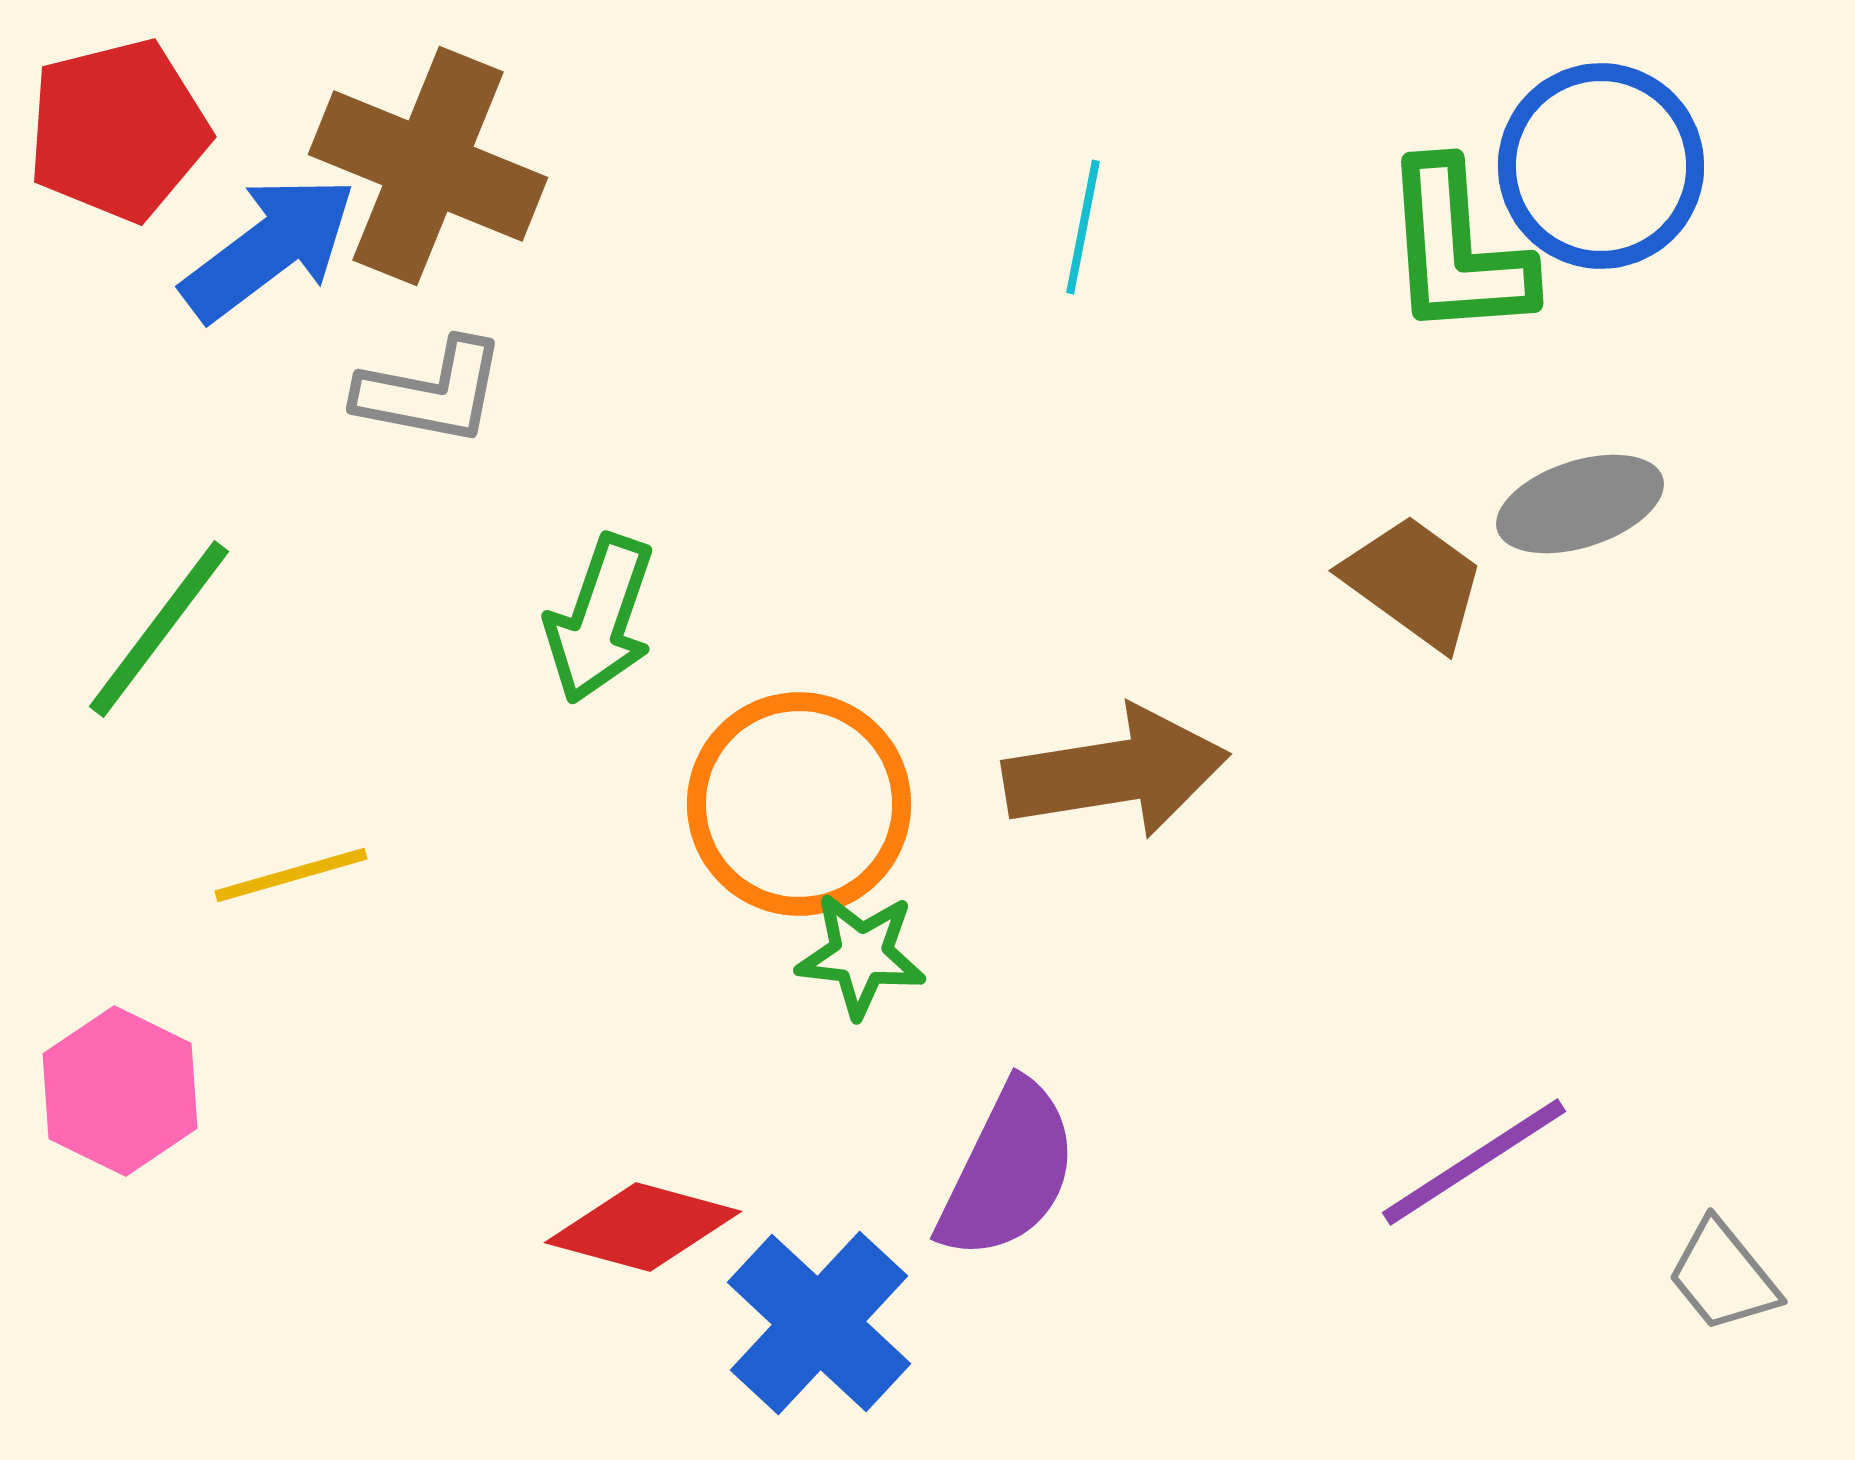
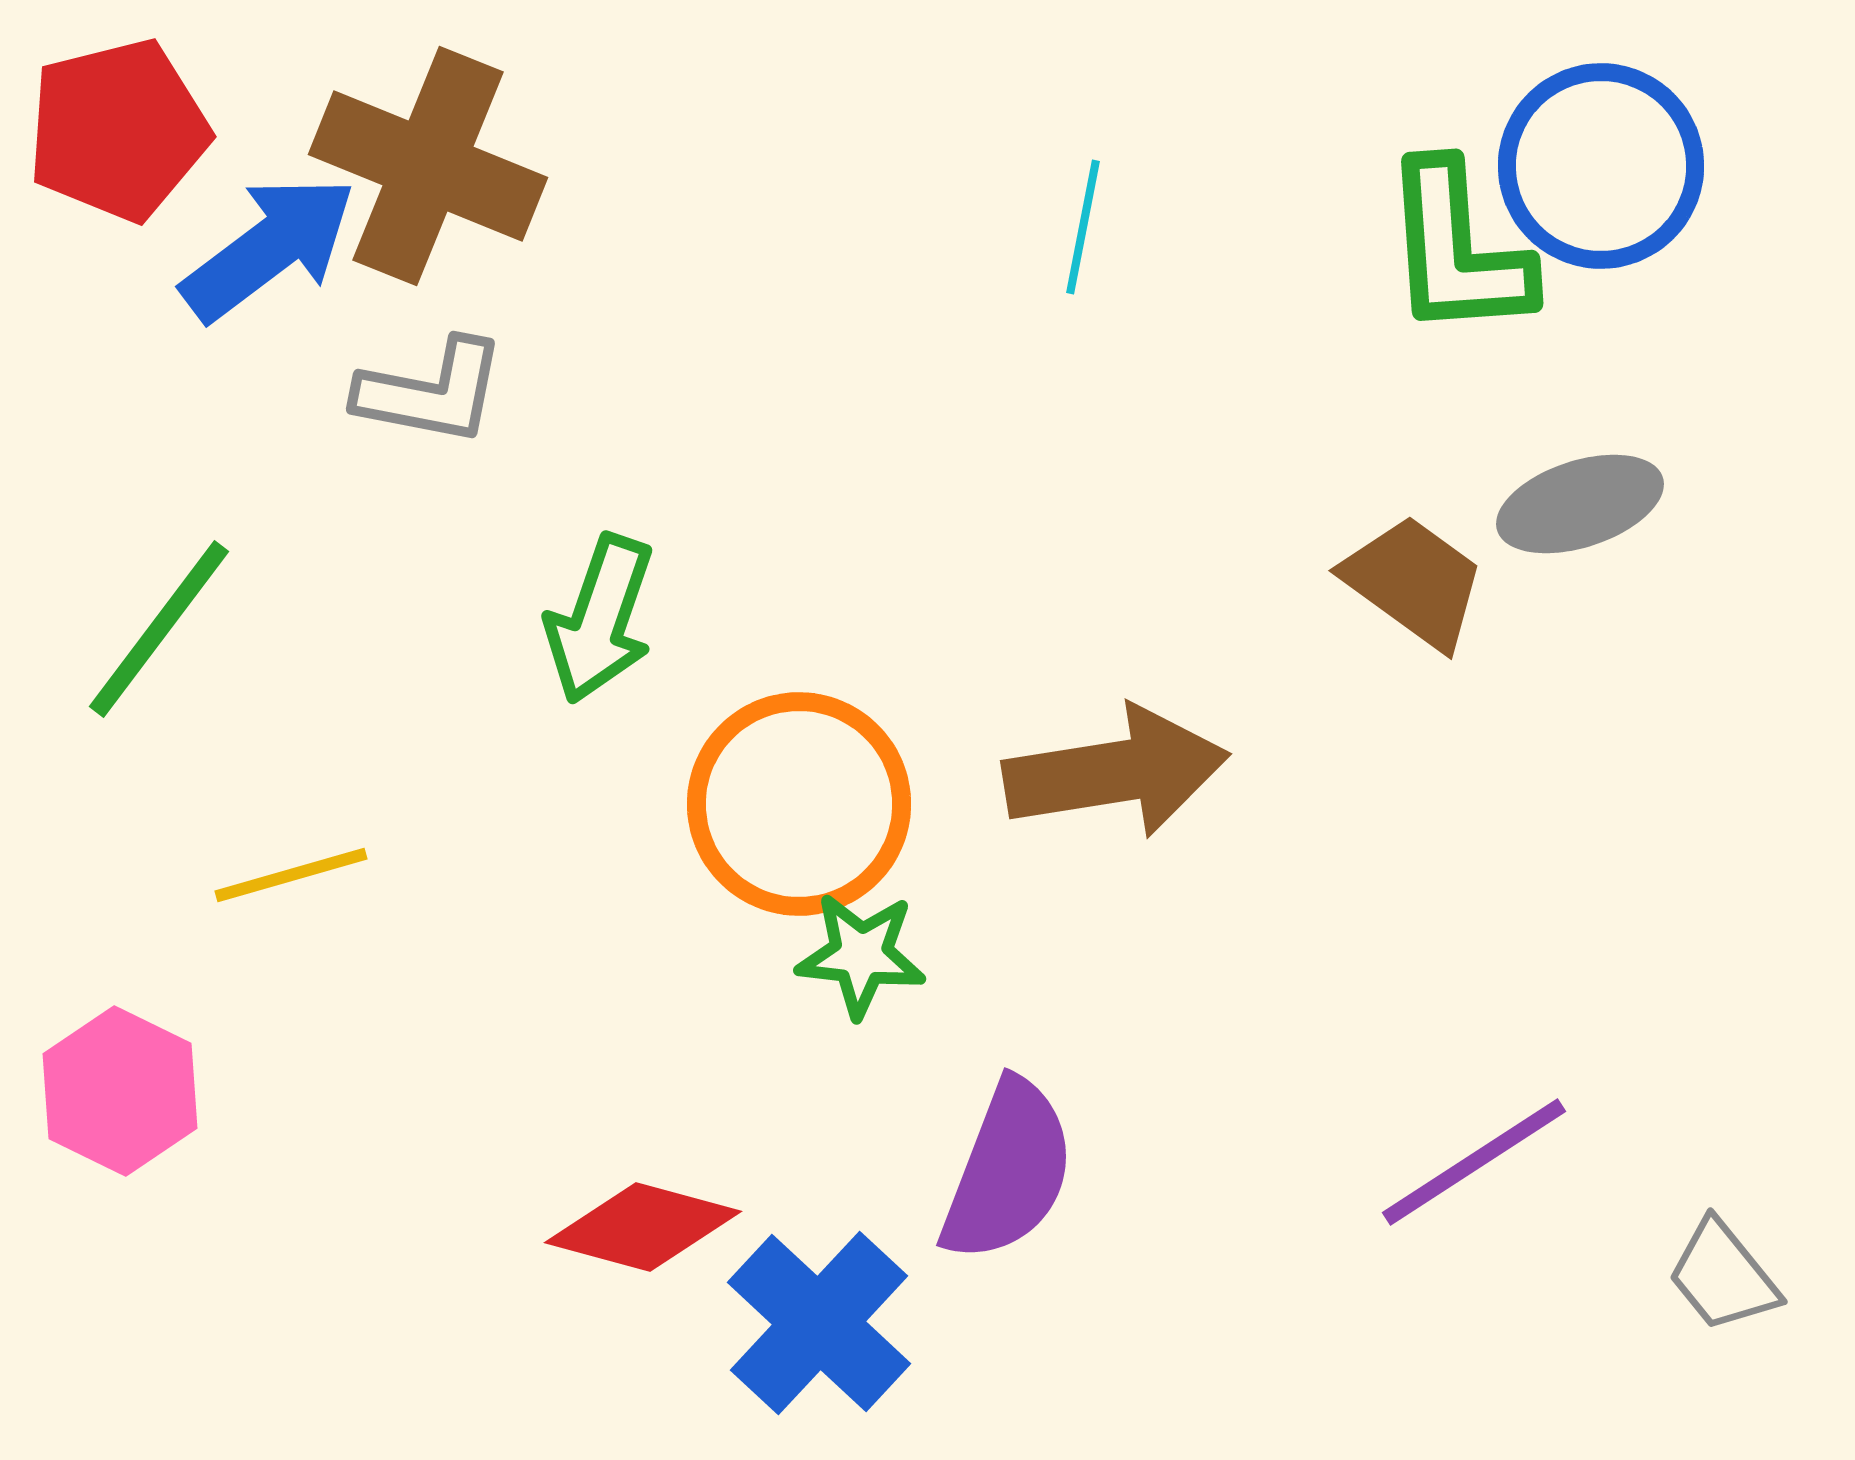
purple semicircle: rotated 5 degrees counterclockwise
